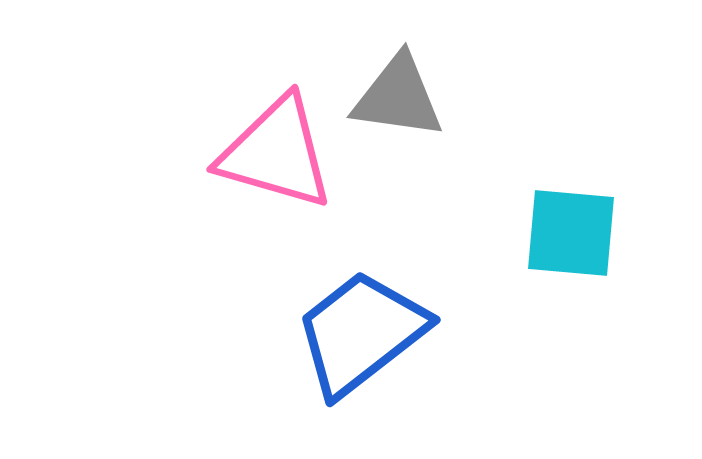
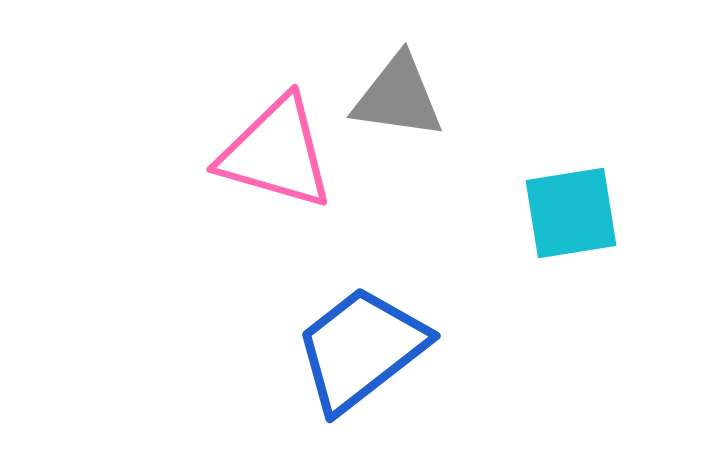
cyan square: moved 20 px up; rotated 14 degrees counterclockwise
blue trapezoid: moved 16 px down
